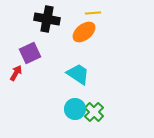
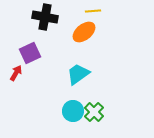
yellow line: moved 2 px up
black cross: moved 2 px left, 2 px up
cyan trapezoid: rotated 70 degrees counterclockwise
cyan circle: moved 2 px left, 2 px down
